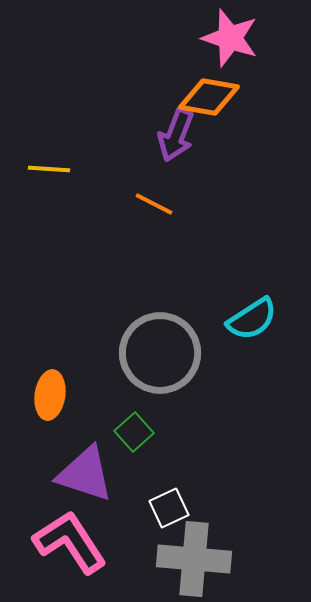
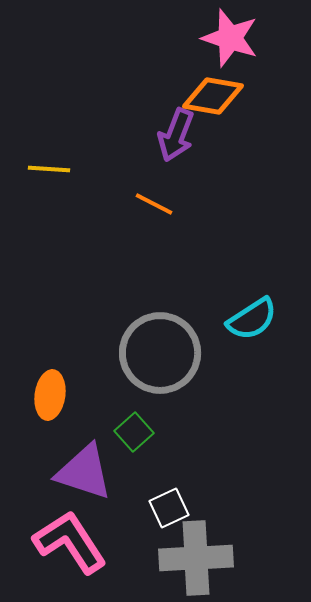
orange diamond: moved 4 px right, 1 px up
purple triangle: moved 1 px left, 2 px up
gray cross: moved 2 px right, 1 px up; rotated 8 degrees counterclockwise
